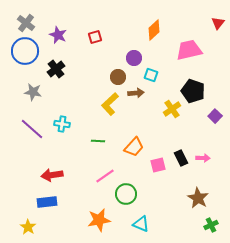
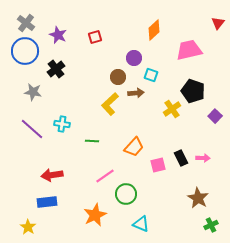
green line: moved 6 px left
orange star: moved 4 px left, 5 px up; rotated 15 degrees counterclockwise
